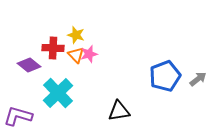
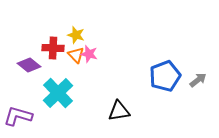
pink star: rotated 30 degrees clockwise
gray arrow: moved 1 px down
